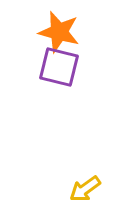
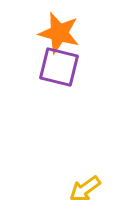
orange star: moved 1 px down
